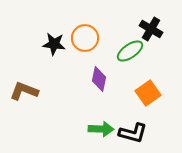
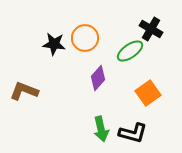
purple diamond: moved 1 px left, 1 px up; rotated 30 degrees clockwise
green arrow: rotated 75 degrees clockwise
